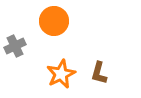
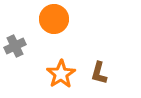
orange circle: moved 2 px up
orange star: rotated 8 degrees counterclockwise
